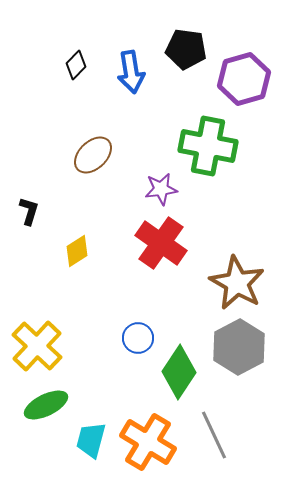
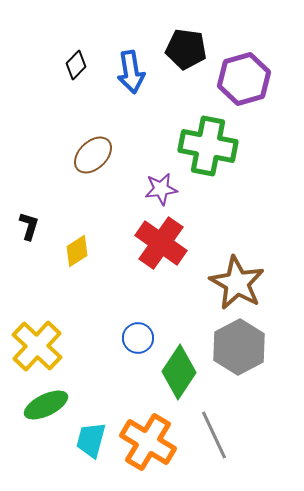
black L-shape: moved 15 px down
